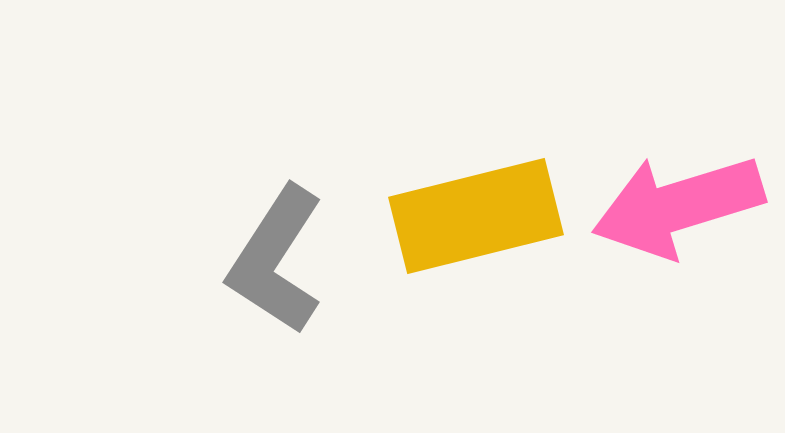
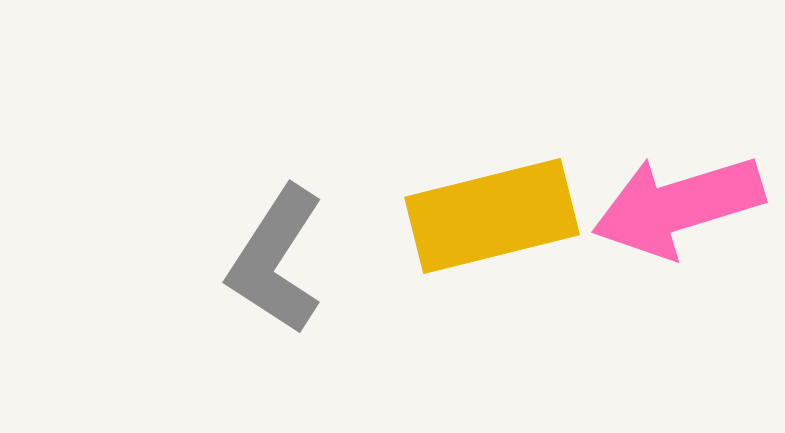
yellow rectangle: moved 16 px right
